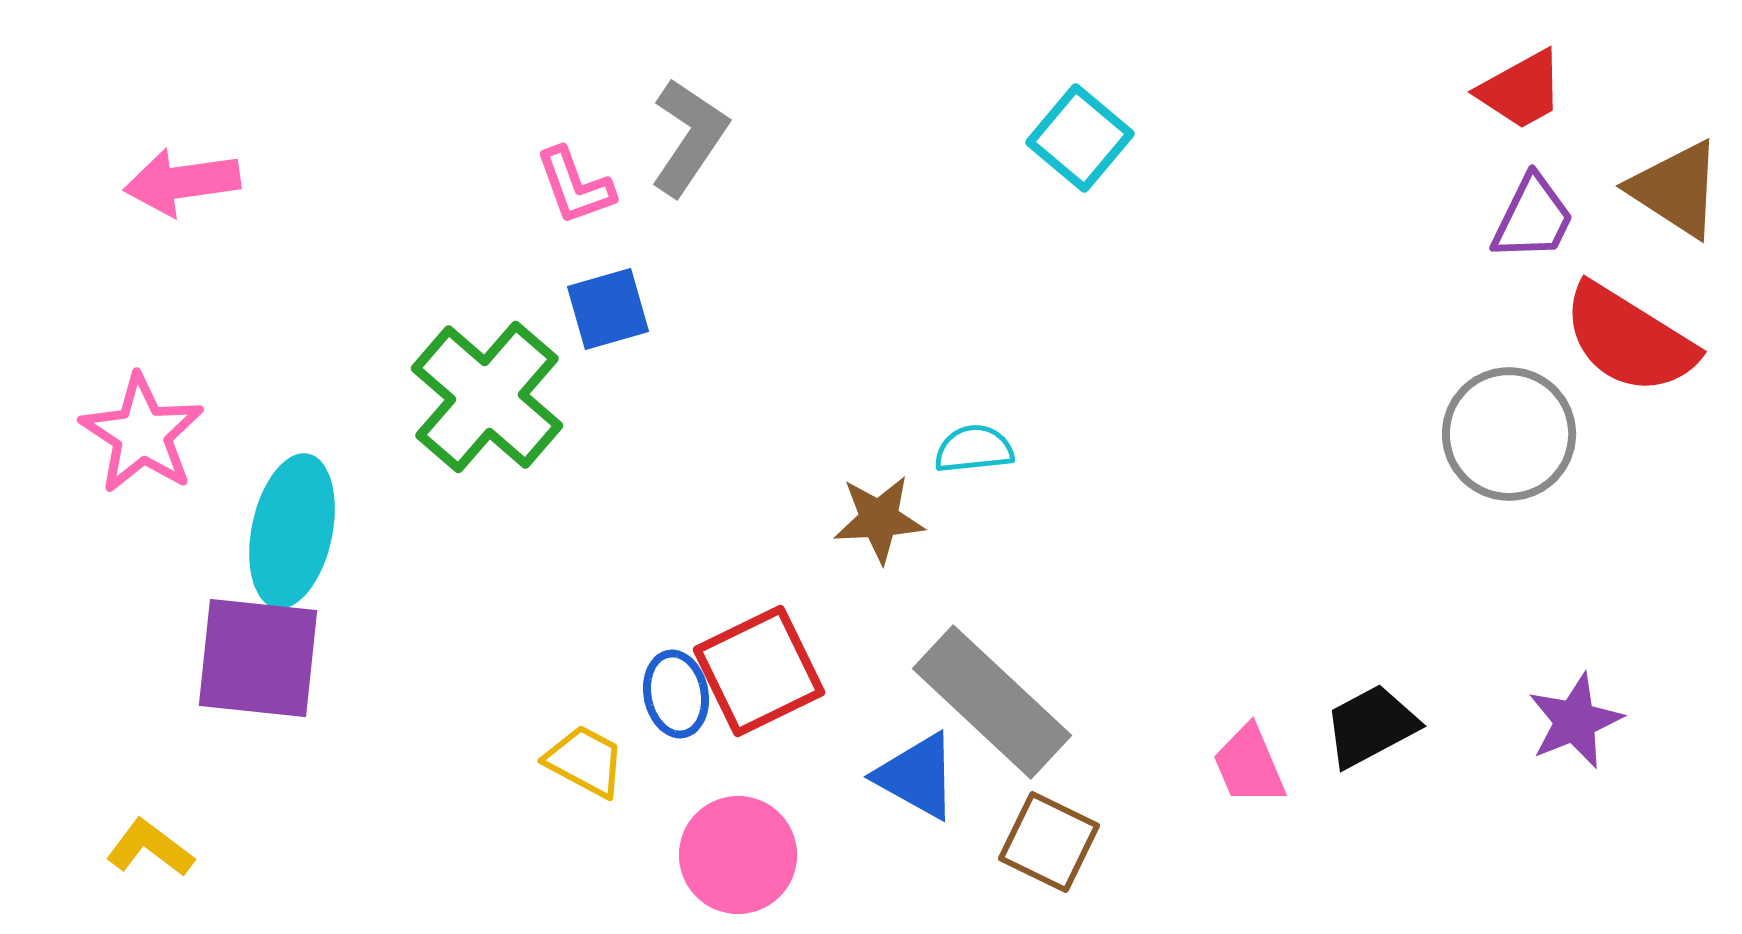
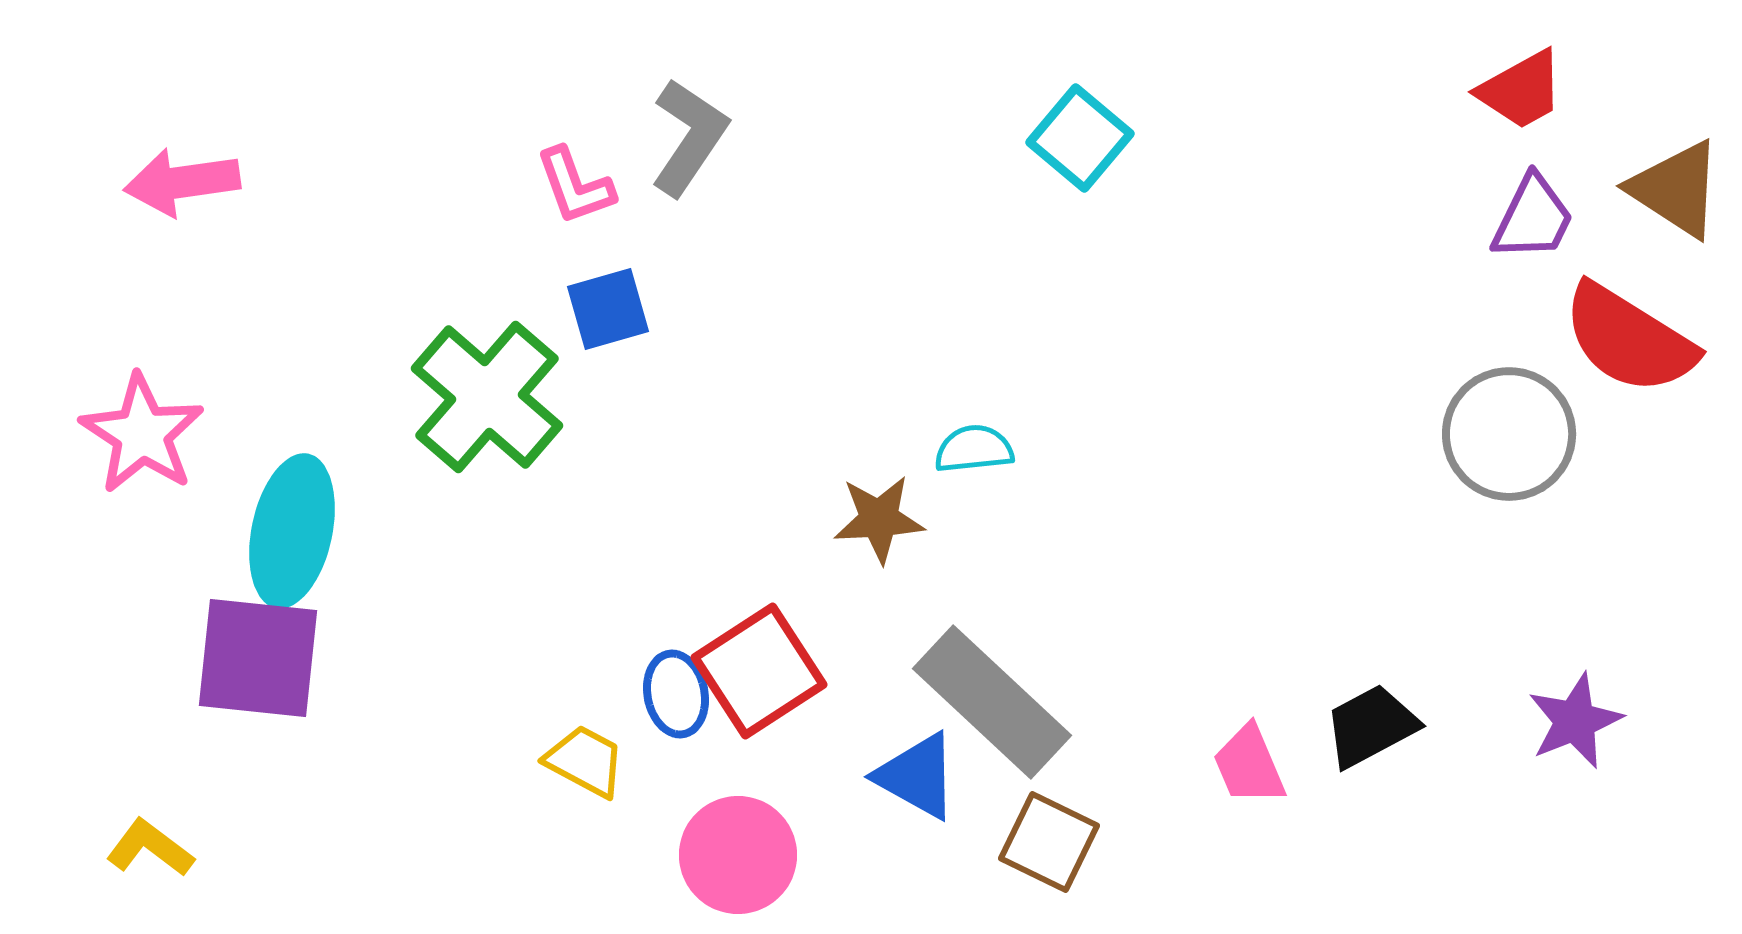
red square: rotated 7 degrees counterclockwise
